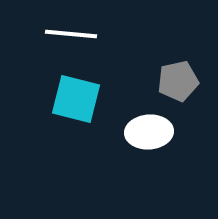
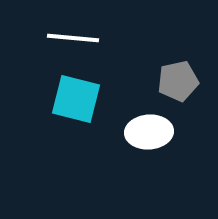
white line: moved 2 px right, 4 px down
